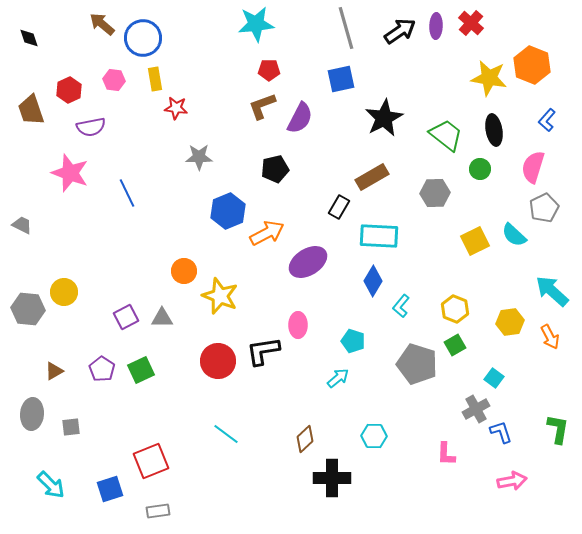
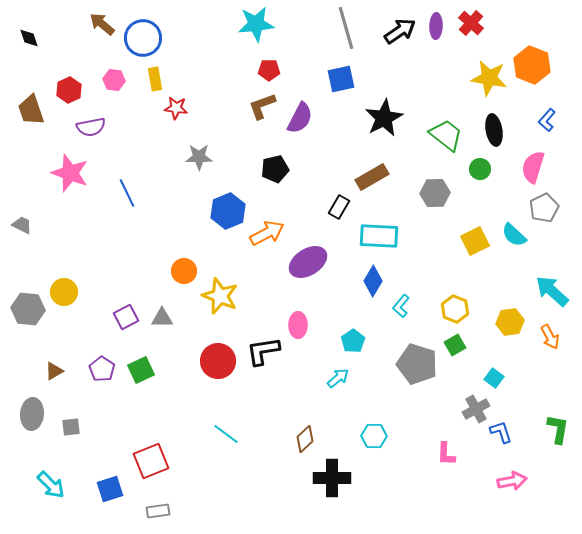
cyan pentagon at (353, 341): rotated 20 degrees clockwise
